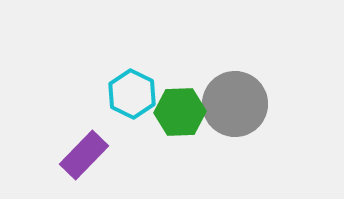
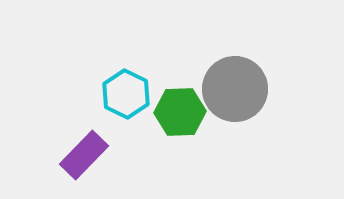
cyan hexagon: moved 6 px left
gray circle: moved 15 px up
